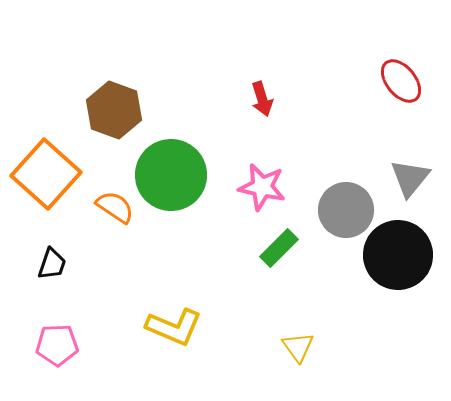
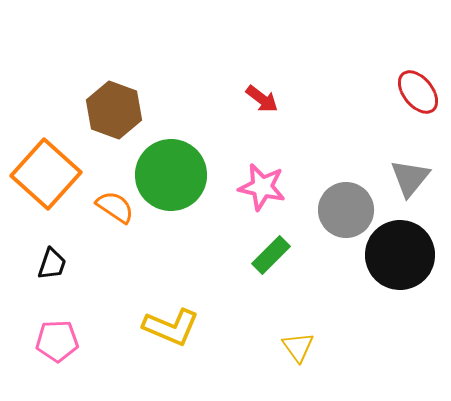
red ellipse: moved 17 px right, 11 px down
red arrow: rotated 36 degrees counterclockwise
green rectangle: moved 8 px left, 7 px down
black circle: moved 2 px right
yellow L-shape: moved 3 px left
pink pentagon: moved 4 px up
